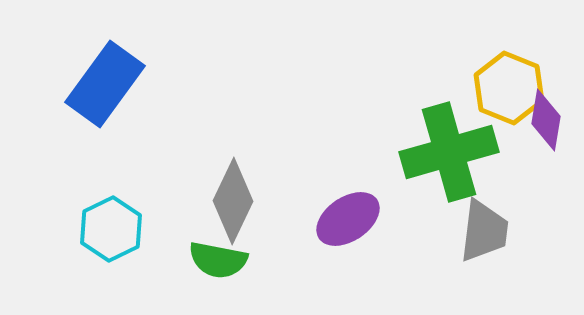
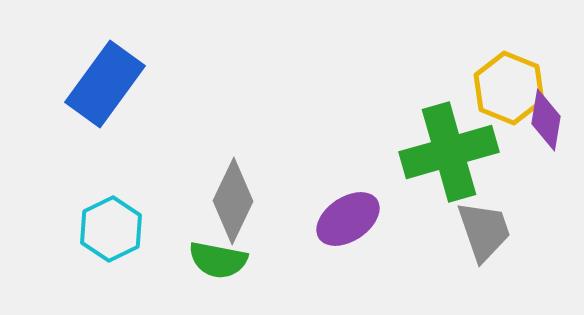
gray trapezoid: rotated 26 degrees counterclockwise
